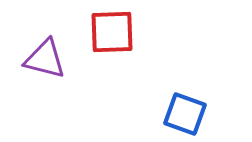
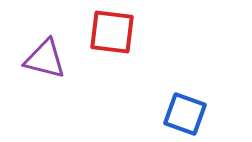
red square: rotated 9 degrees clockwise
